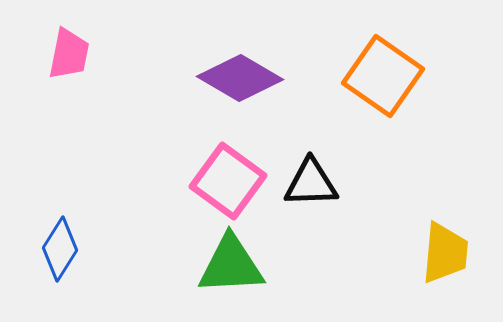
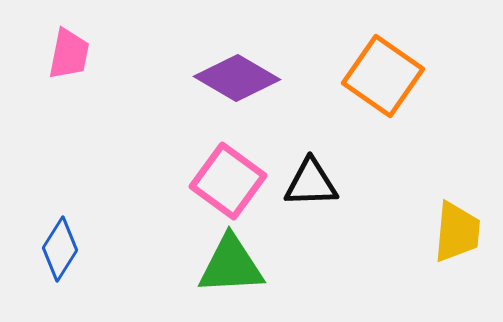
purple diamond: moved 3 px left
yellow trapezoid: moved 12 px right, 21 px up
